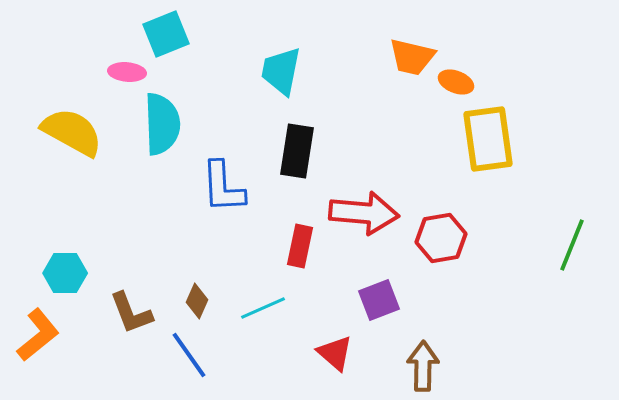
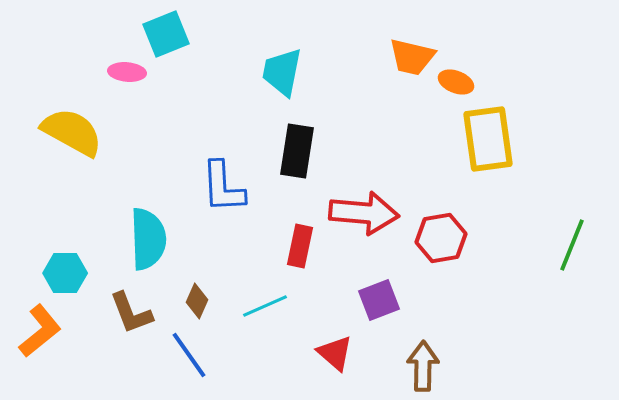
cyan trapezoid: moved 1 px right, 1 px down
cyan semicircle: moved 14 px left, 115 px down
cyan line: moved 2 px right, 2 px up
orange L-shape: moved 2 px right, 4 px up
